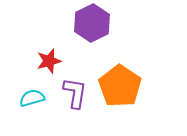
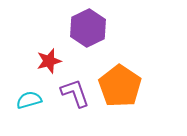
purple hexagon: moved 4 px left, 5 px down
purple L-shape: rotated 28 degrees counterclockwise
cyan semicircle: moved 3 px left, 2 px down
